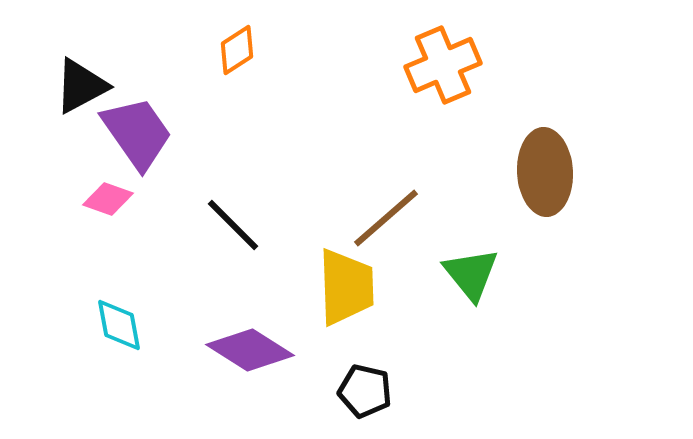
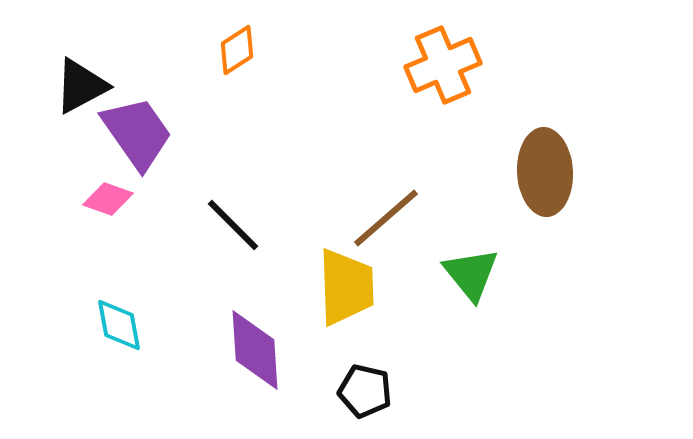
purple diamond: moved 5 px right; rotated 54 degrees clockwise
